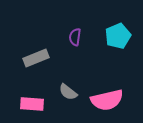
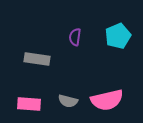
gray rectangle: moved 1 px right, 1 px down; rotated 30 degrees clockwise
gray semicircle: moved 9 px down; rotated 24 degrees counterclockwise
pink rectangle: moved 3 px left
